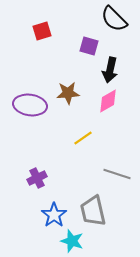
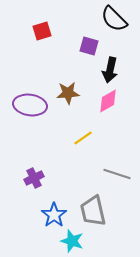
purple cross: moved 3 px left
